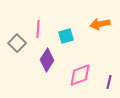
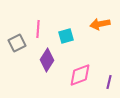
gray square: rotated 18 degrees clockwise
